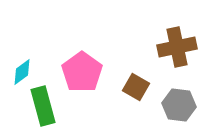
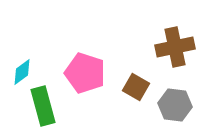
brown cross: moved 2 px left
pink pentagon: moved 3 px right, 1 px down; rotated 18 degrees counterclockwise
gray hexagon: moved 4 px left
